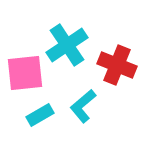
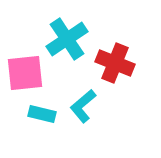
cyan cross: moved 6 px up
red cross: moved 2 px left, 2 px up
cyan rectangle: moved 2 px right, 1 px up; rotated 44 degrees clockwise
